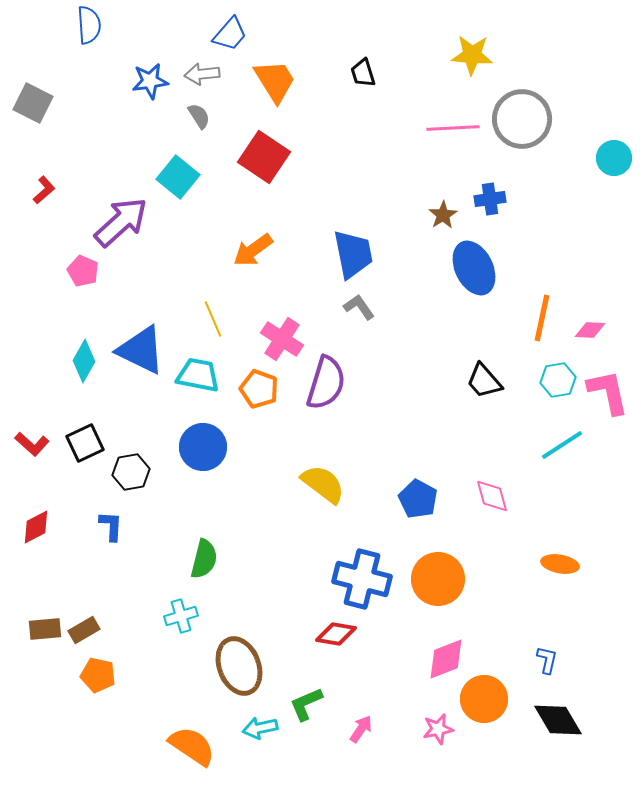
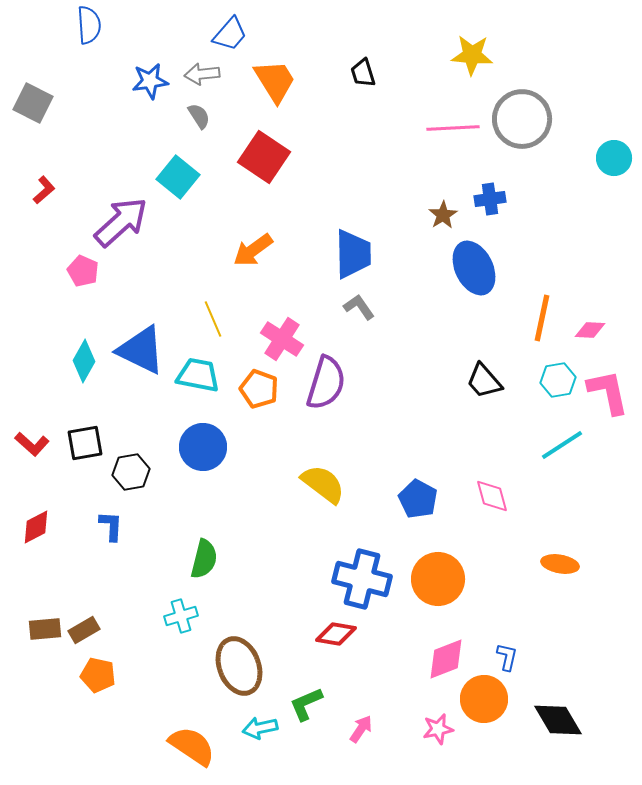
blue trapezoid at (353, 254): rotated 10 degrees clockwise
black square at (85, 443): rotated 15 degrees clockwise
blue L-shape at (547, 660): moved 40 px left, 3 px up
